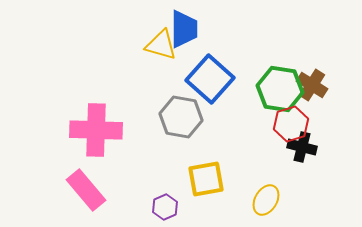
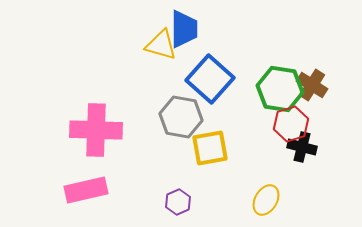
yellow square: moved 4 px right, 31 px up
pink rectangle: rotated 63 degrees counterclockwise
purple hexagon: moved 13 px right, 5 px up
